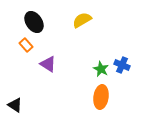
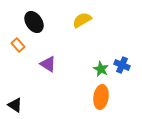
orange rectangle: moved 8 px left
